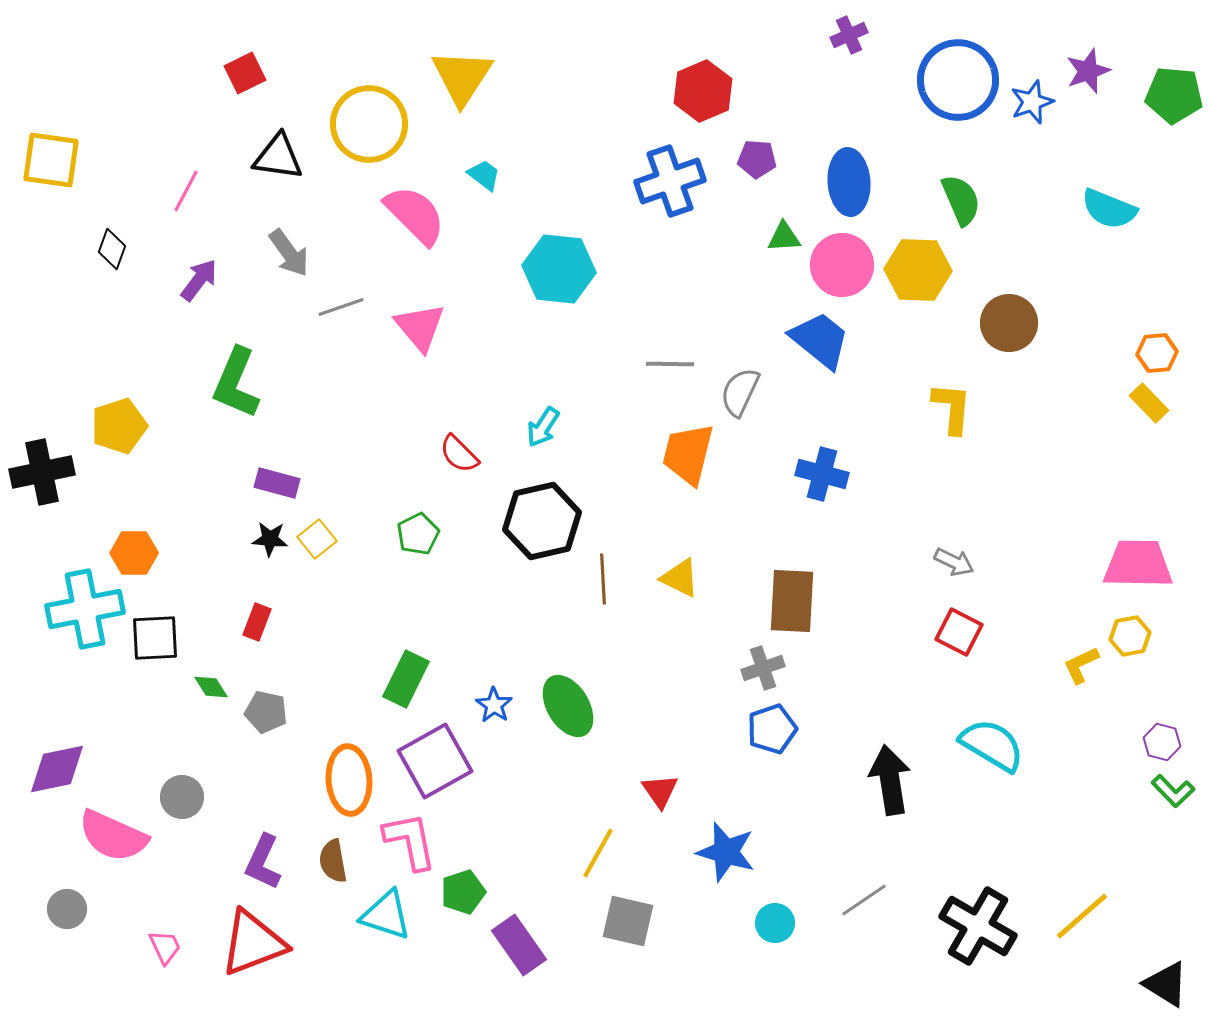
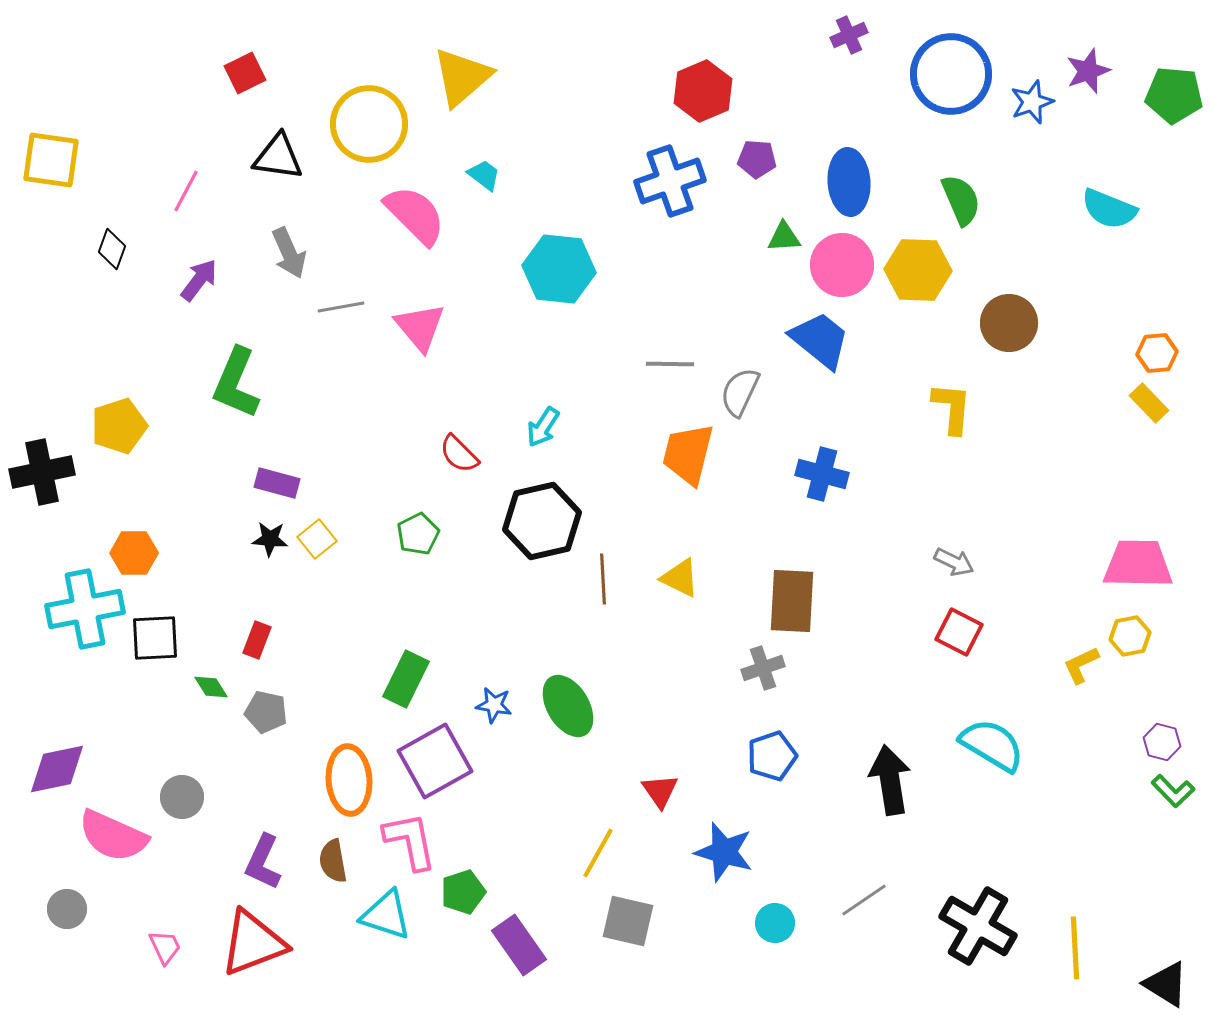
yellow triangle at (462, 77): rotated 16 degrees clockwise
blue circle at (958, 80): moved 7 px left, 6 px up
gray arrow at (289, 253): rotated 12 degrees clockwise
gray line at (341, 307): rotated 9 degrees clockwise
red rectangle at (257, 622): moved 18 px down
blue star at (494, 705): rotated 24 degrees counterclockwise
blue pentagon at (772, 729): moved 27 px down
blue star at (726, 852): moved 2 px left
yellow line at (1082, 916): moved 7 px left, 32 px down; rotated 52 degrees counterclockwise
